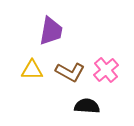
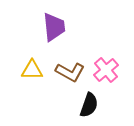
purple trapezoid: moved 3 px right, 4 px up; rotated 16 degrees counterclockwise
black semicircle: moved 2 px right, 1 px up; rotated 105 degrees clockwise
